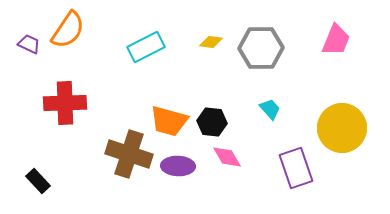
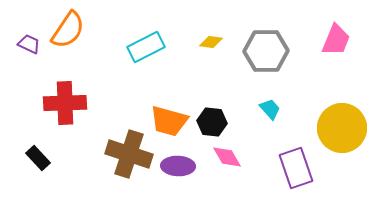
gray hexagon: moved 5 px right, 3 px down
black rectangle: moved 23 px up
